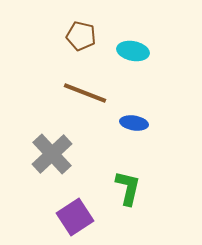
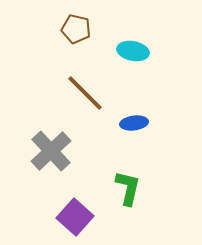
brown pentagon: moved 5 px left, 7 px up
brown line: rotated 24 degrees clockwise
blue ellipse: rotated 16 degrees counterclockwise
gray cross: moved 1 px left, 3 px up
purple square: rotated 15 degrees counterclockwise
